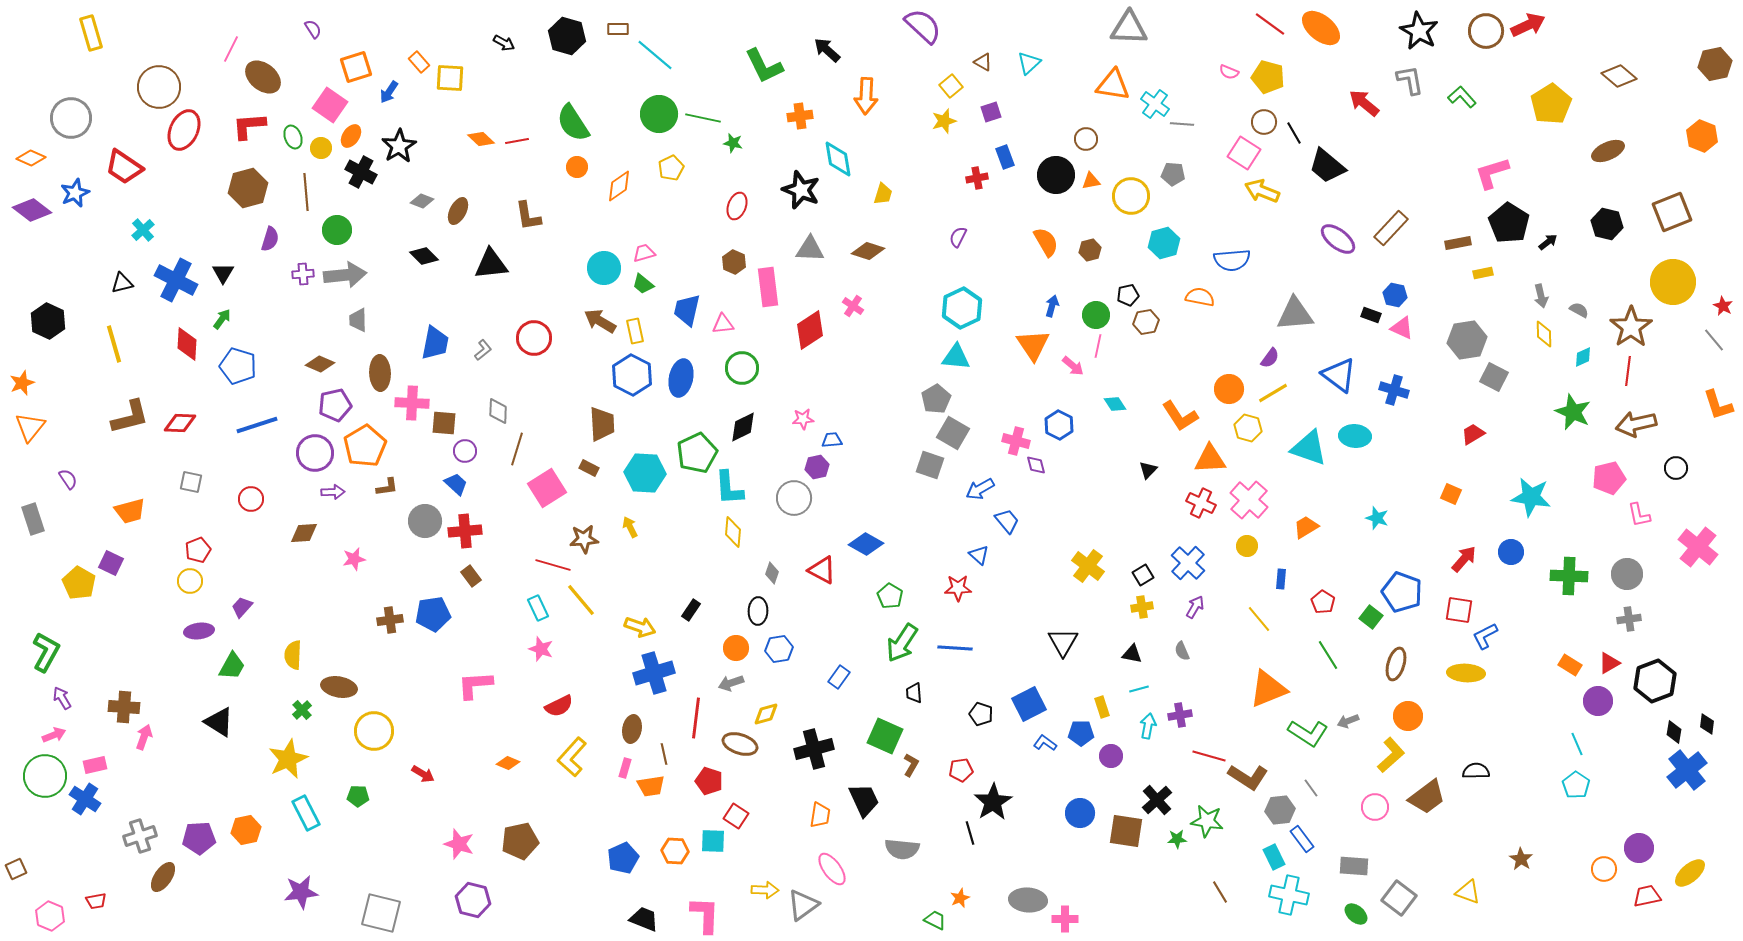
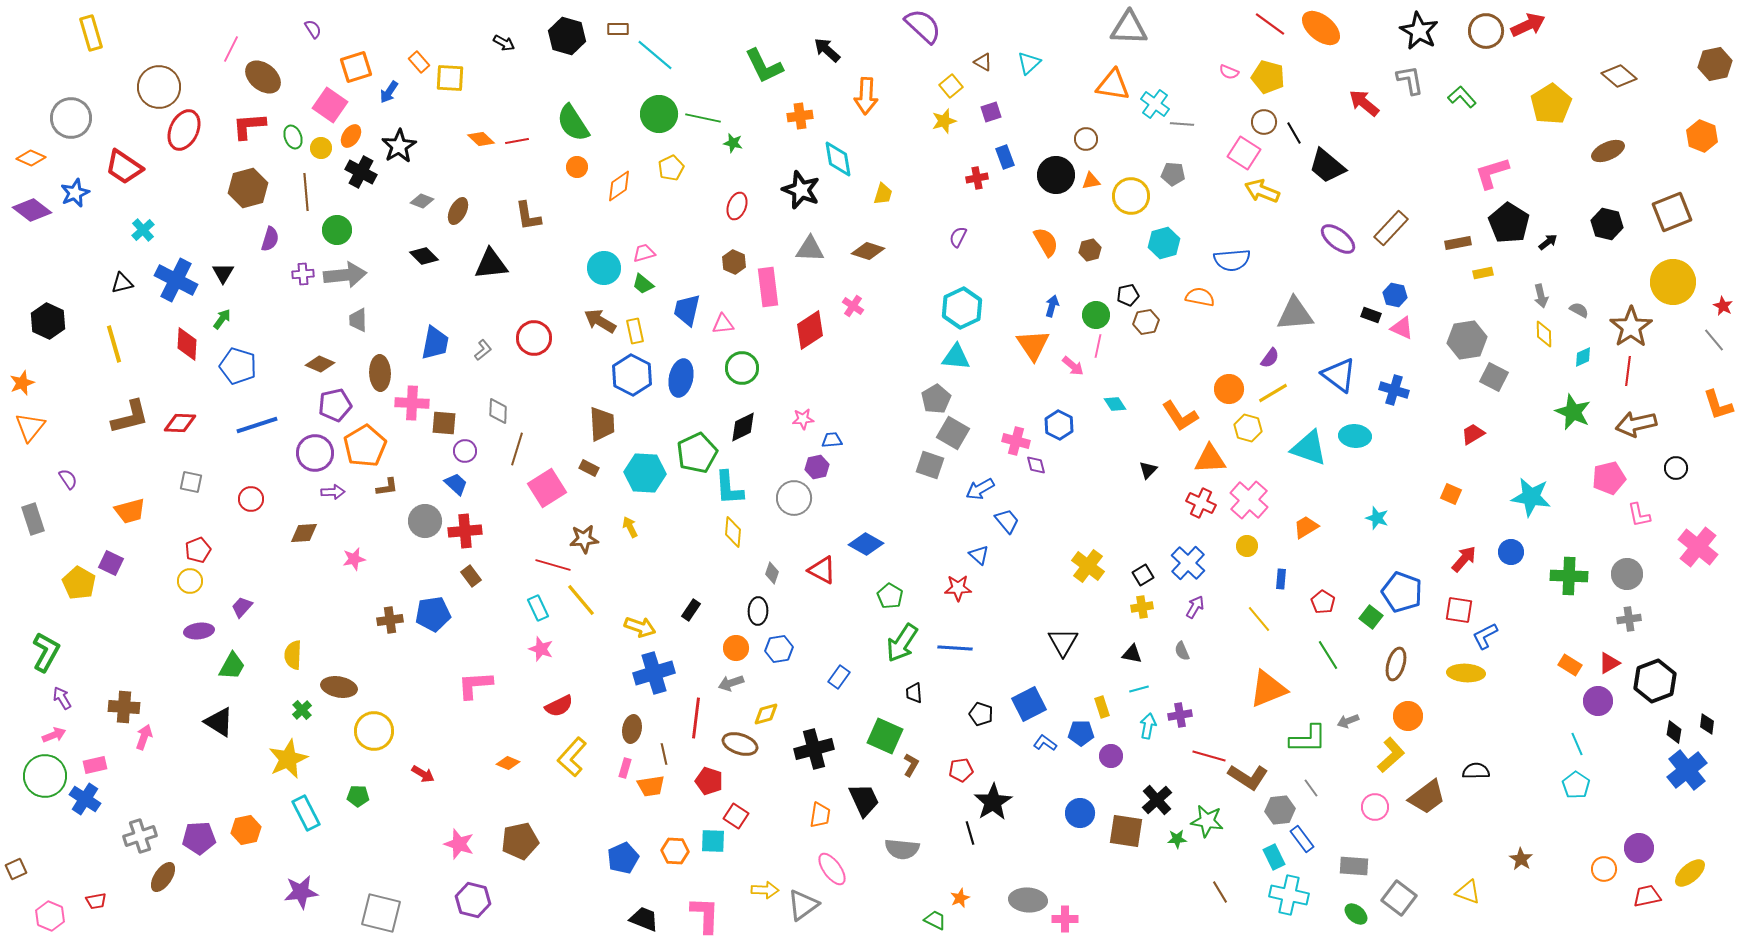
green L-shape at (1308, 733): moved 6 px down; rotated 33 degrees counterclockwise
